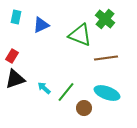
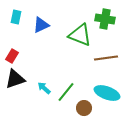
green cross: rotated 30 degrees counterclockwise
